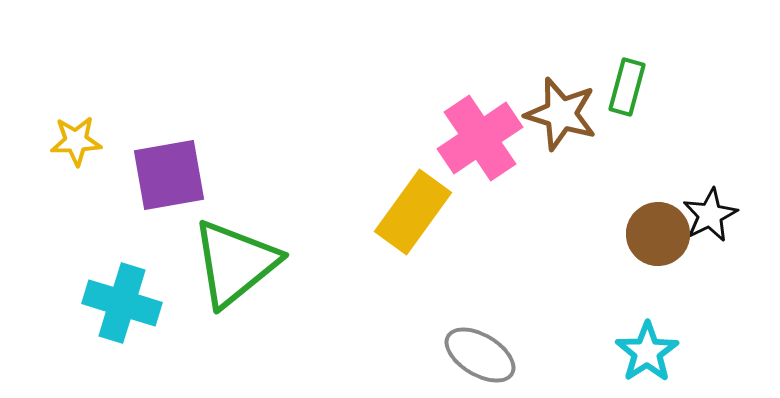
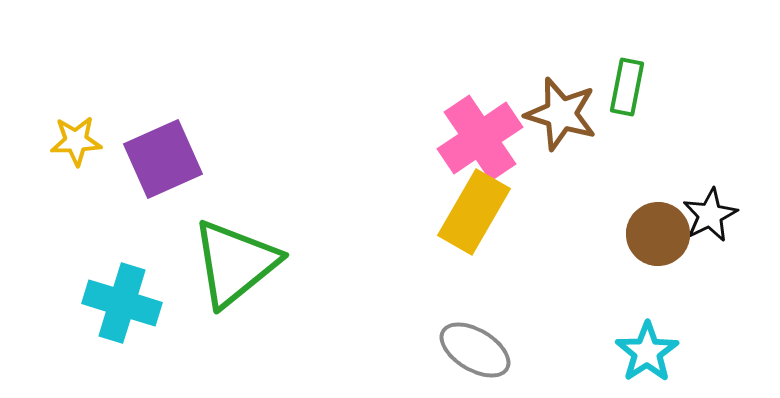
green rectangle: rotated 4 degrees counterclockwise
purple square: moved 6 px left, 16 px up; rotated 14 degrees counterclockwise
yellow rectangle: moved 61 px right; rotated 6 degrees counterclockwise
gray ellipse: moved 5 px left, 5 px up
